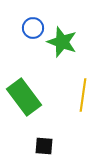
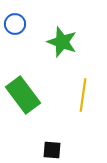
blue circle: moved 18 px left, 4 px up
green rectangle: moved 1 px left, 2 px up
black square: moved 8 px right, 4 px down
